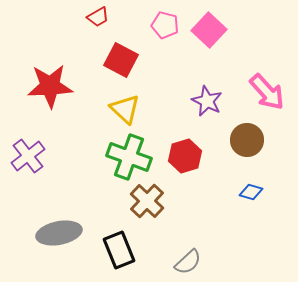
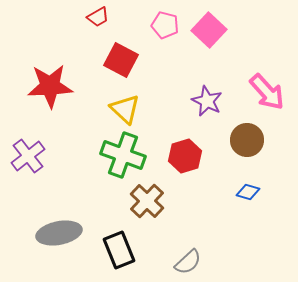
green cross: moved 6 px left, 2 px up
blue diamond: moved 3 px left
